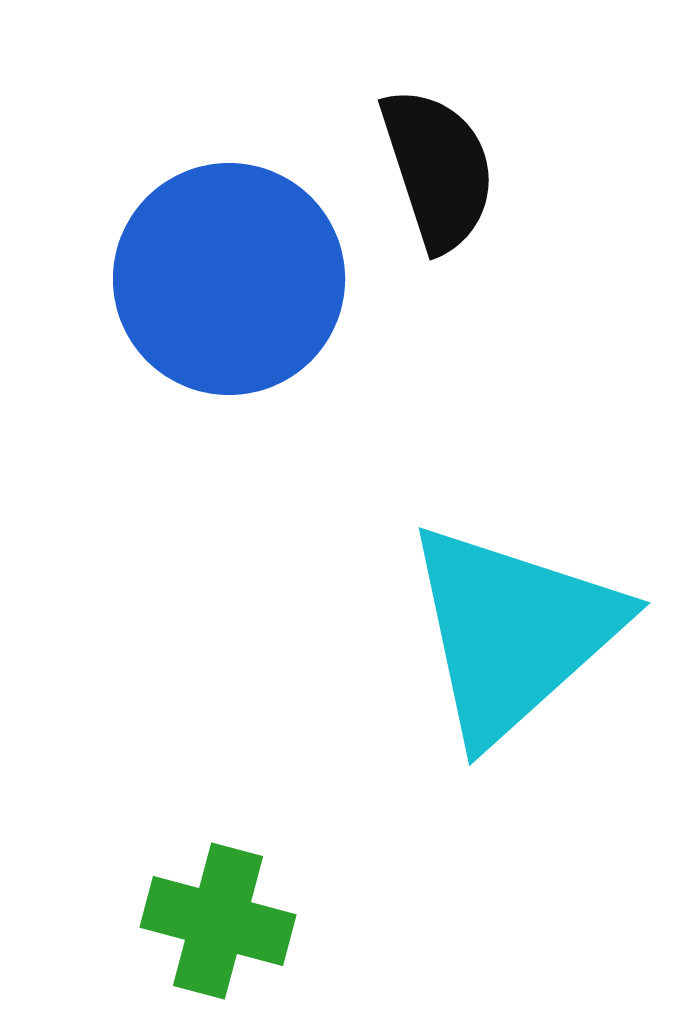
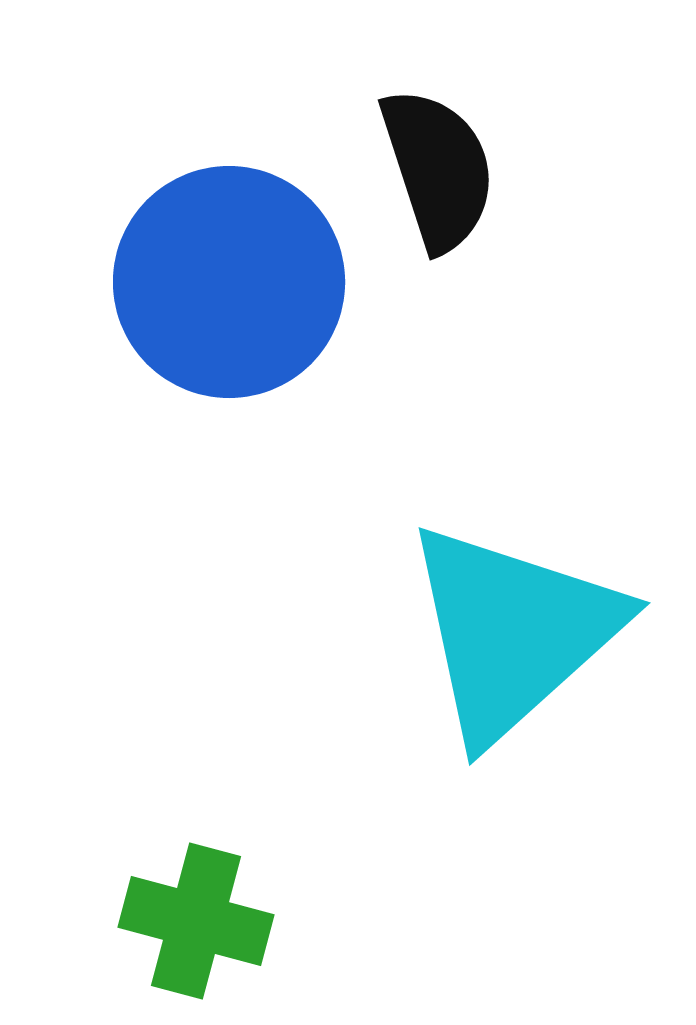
blue circle: moved 3 px down
green cross: moved 22 px left
